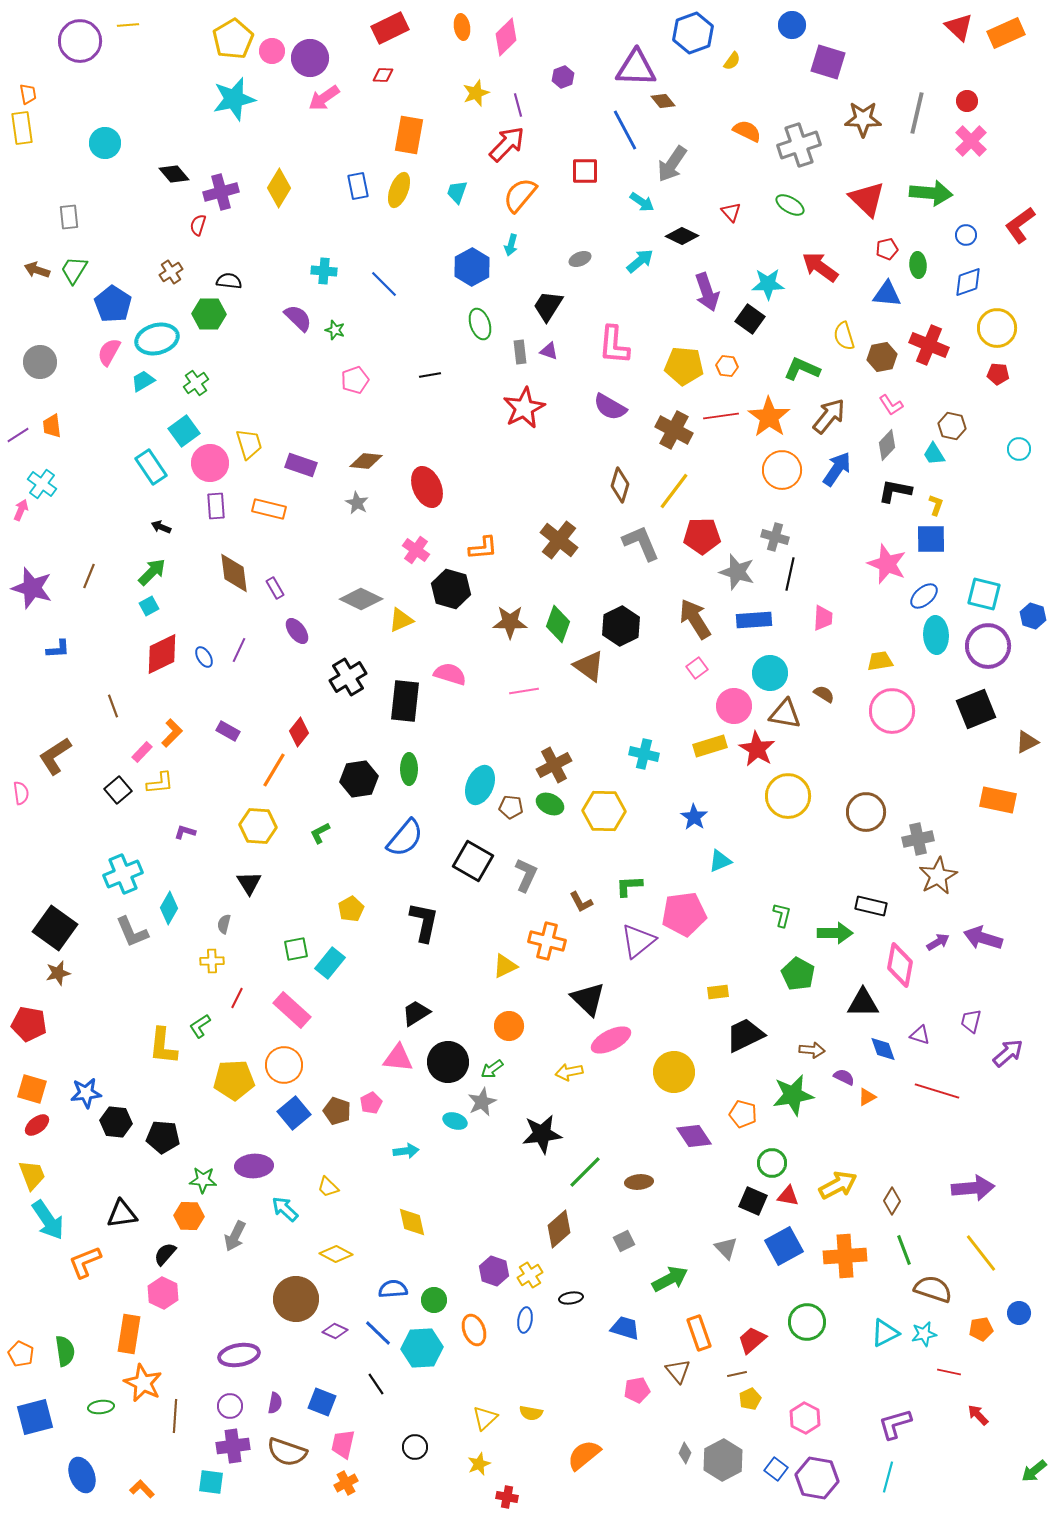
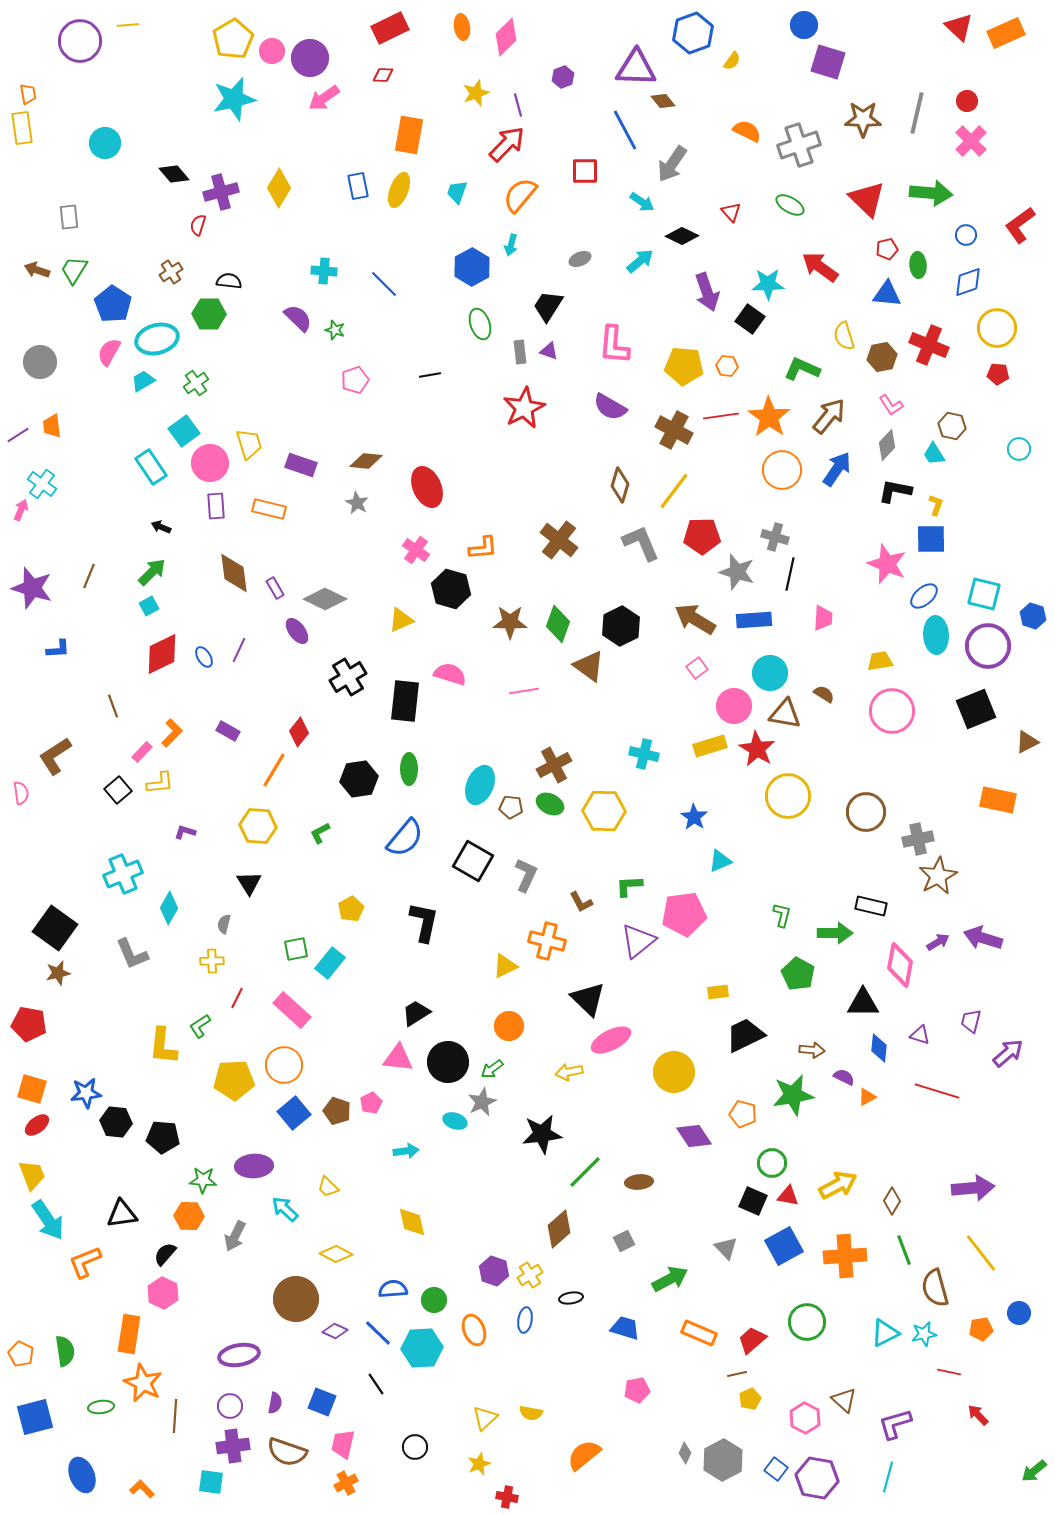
blue circle at (792, 25): moved 12 px right
gray diamond at (361, 599): moved 36 px left
brown arrow at (695, 619): rotated 27 degrees counterclockwise
gray L-shape at (132, 932): moved 22 px down
blue diamond at (883, 1049): moved 4 px left, 1 px up; rotated 24 degrees clockwise
brown semicircle at (933, 1289): moved 2 px right, 1 px up; rotated 123 degrees counterclockwise
orange rectangle at (699, 1333): rotated 48 degrees counterclockwise
brown triangle at (678, 1371): moved 166 px right, 29 px down; rotated 8 degrees counterclockwise
